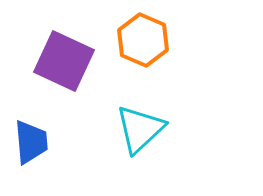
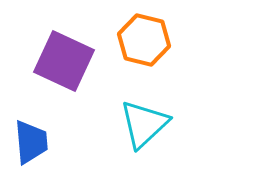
orange hexagon: moved 1 px right; rotated 9 degrees counterclockwise
cyan triangle: moved 4 px right, 5 px up
